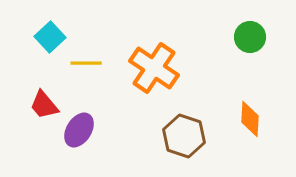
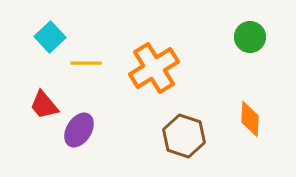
orange cross: rotated 24 degrees clockwise
